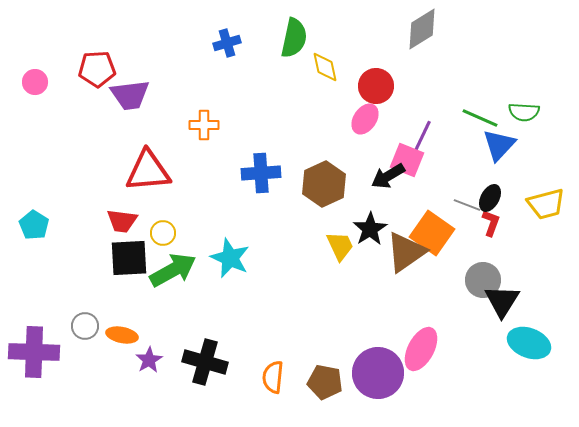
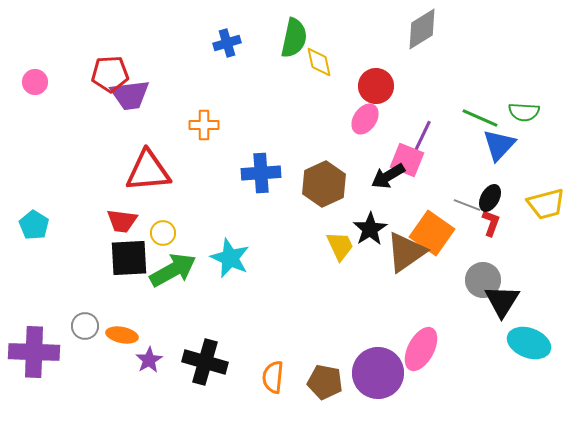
yellow diamond at (325, 67): moved 6 px left, 5 px up
red pentagon at (97, 69): moved 13 px right, 5 px down
